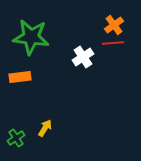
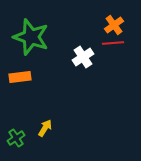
green star: rotated 12 degrees clockwise
